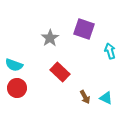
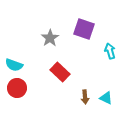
brown arrow: rotated 24 degrees clockwise
